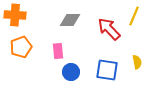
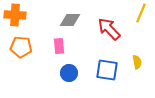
yellow line: moved 7 px right, 3 px up
orange pentagon: rotated 25 degrees clockwise
pink rectangle: moved 1 px right, 5 px up
blue circle: moved 2 px left, 1 px down
